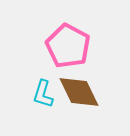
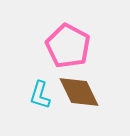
cyan L-shape: moved 3 px left, 1 px down
